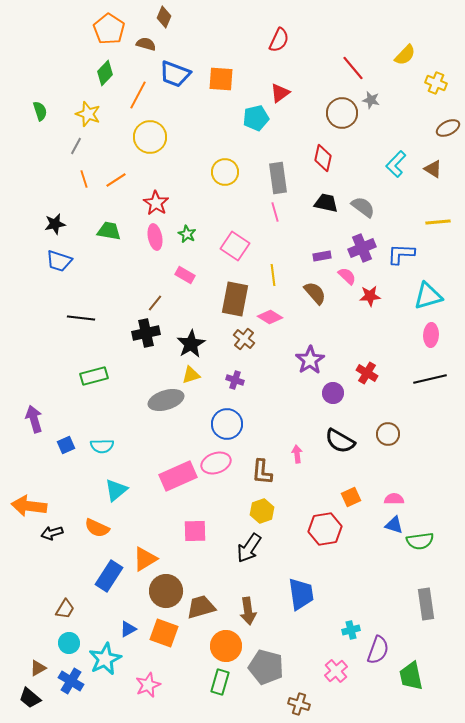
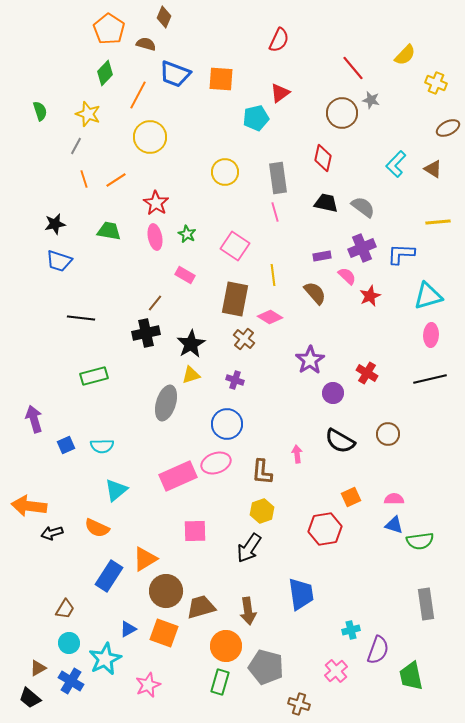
red star at (370, 296): rotated 20 degrees counterclockwise
gray ellipse at (166, 400): moved 3 px down; rotated 56 degrees counterclockwise
